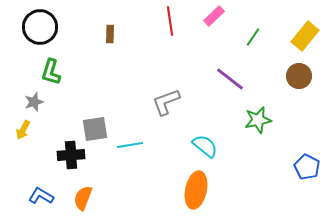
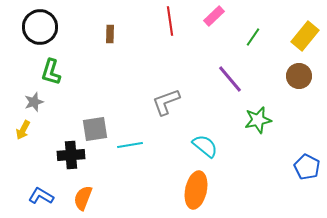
purple line: rotated 12 degrees clockwise
